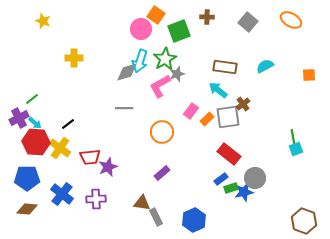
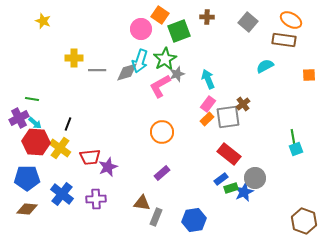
orange square at (156, 15): moved 4 px right
brown rectangle at (225, 67): moved 59 px right, 27 px up
cyan arrow at (218, 90): moved 10 px left, 11 px up; rotated 30 degrees clockwise
green line at (32, 99): rotated 48 degrees clockwise
gray line at (124, 108): moved 27 px left, 38 px up
pink rectangle at (191, 111): moved 17 px right, 7 px up
black line at (68, 124): rotated 32 degrees counterclockwise
blue star at (244, 192): rotated 12 degrees counterclockwise
gray rectangle at (156, 217): rotated 48 degrees clockwise
blue hexagon at (194, 220): rotated 15 degrees clockwise
